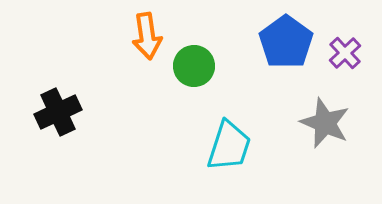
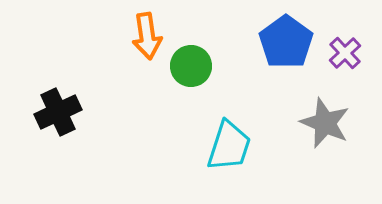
green circle: moved 3 px left
